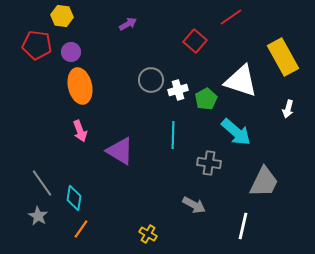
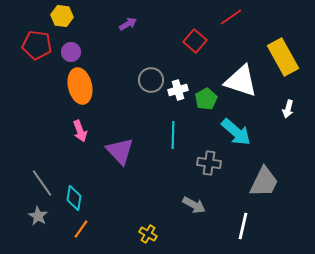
purple triangle: rotated 16 degrees clockwise
